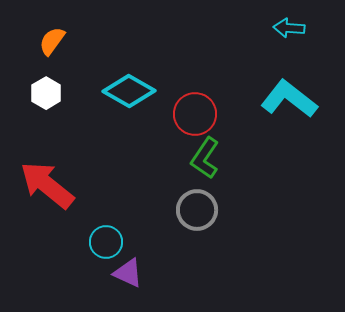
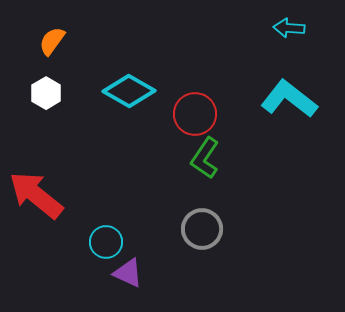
red arrow: moved 11 px left, 10 px down
gray circle: moved 5 px right, 19 px down
